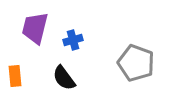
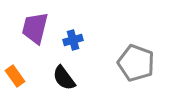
orange rectangle: rotated 30 degrees counterclockwise
